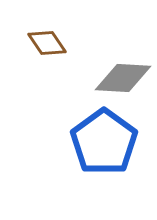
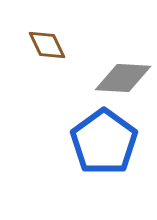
brown diamond: moved 2 px down; rotated 9 degrees clockwise
